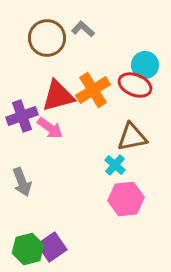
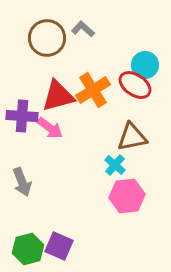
red ellipse: rotated 12 degrees clockwise
purple cross: rotated 24 degrees clockwise
pink hexagon: moved 1 px right, 3 px up
purple square: moved 7 px right, 1 px up; rotated 32 degrees counterclockwise
